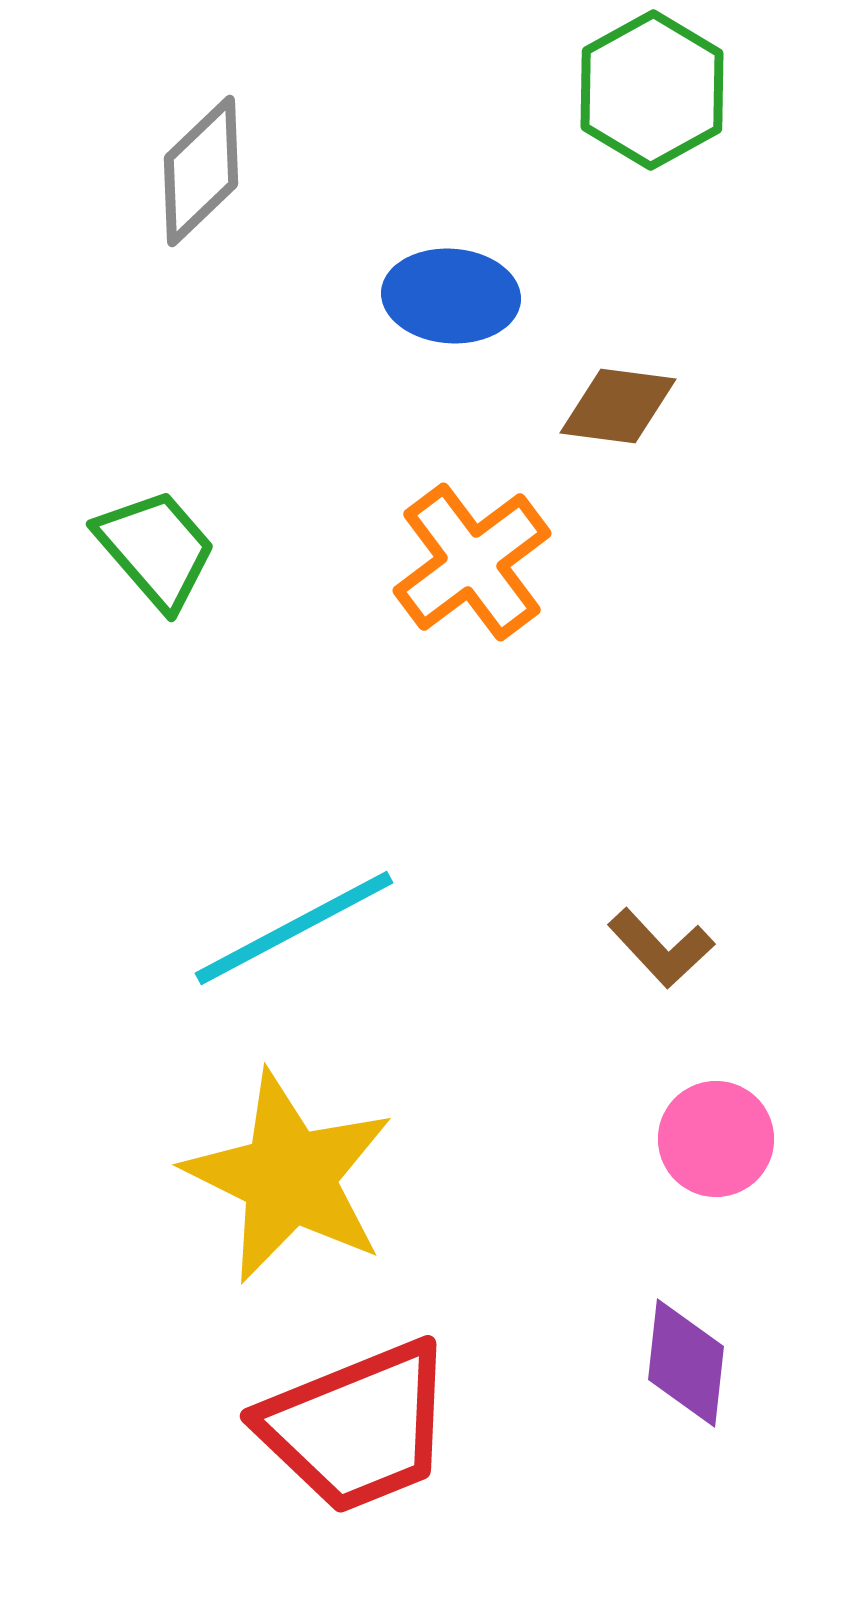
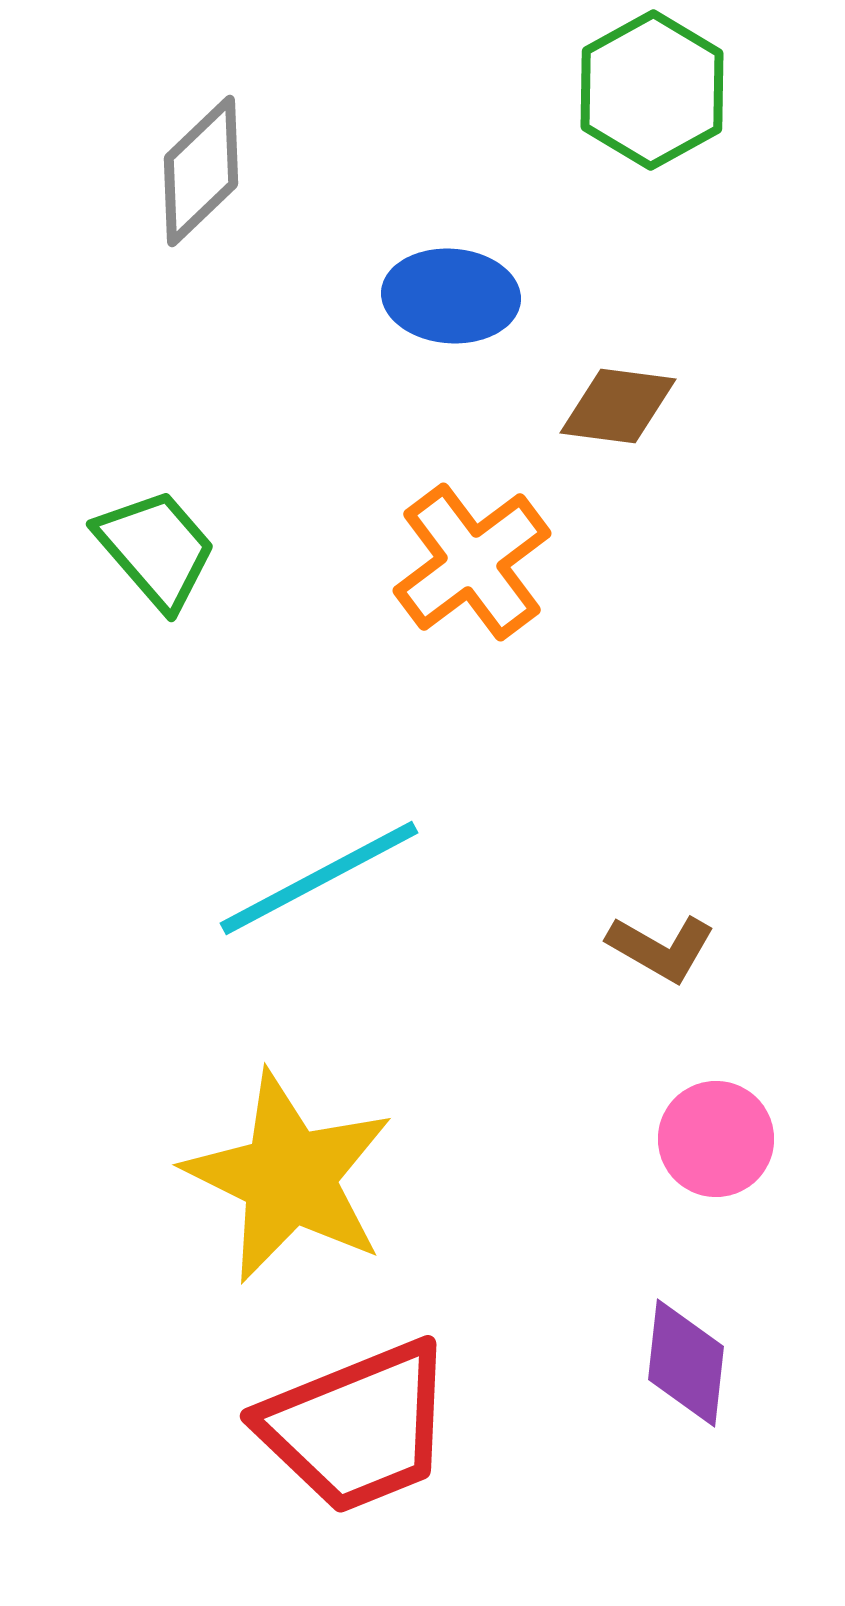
cyan line: moved 25 px right, 50 px up
brown L-shape: rotated 17 degrees counterclockwise
